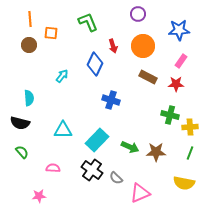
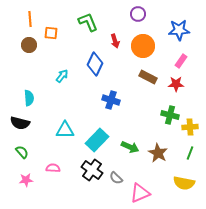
red arrow: moved 2 px right, 5 px up
cyan triangle: moved 2 px right
brown star: moved 2 px right, 1 px down; rotated 30 degrees clockwise
pink star: moved 13 px left, 16 px up
